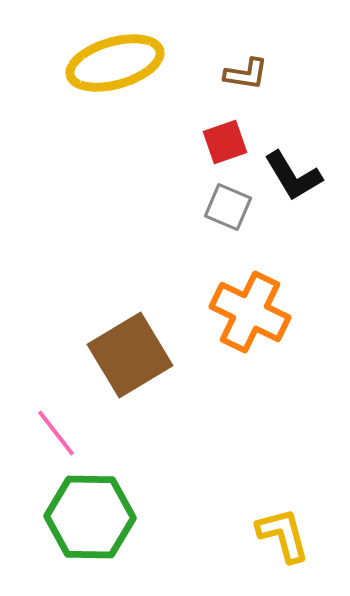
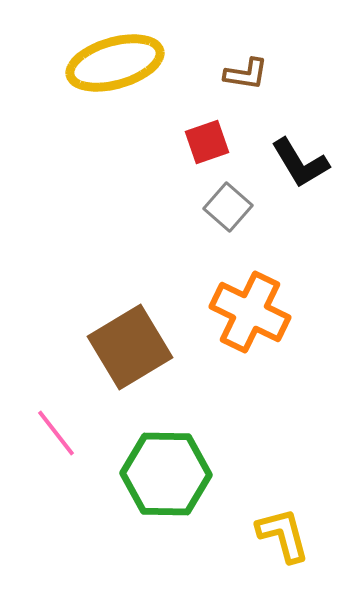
red square: moved 18 px left
black L-shape: moved 7 px right, 13 px up
gray square: rotated 18 degrees clockwise
brown square: moved 8 px up
green hexagon: moved 76 px right, 43 px up
